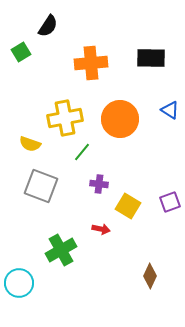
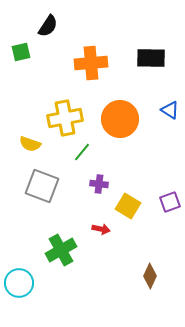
green square: rotated 18 degrees clockwise
gray square: moved 1 px right
